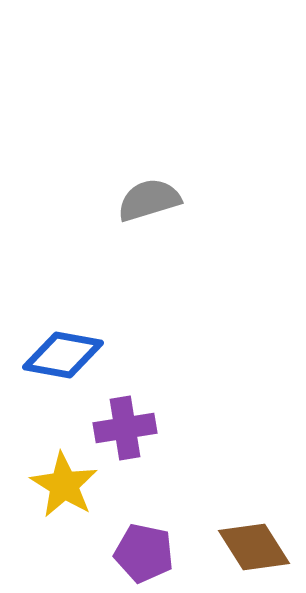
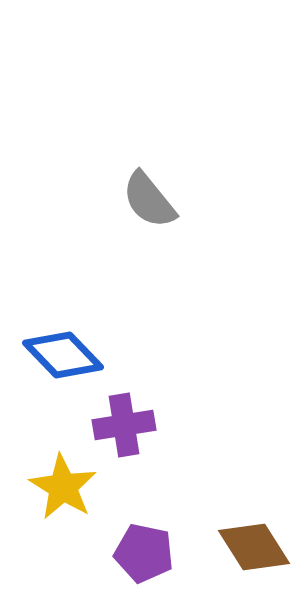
gray semicircle: rotated 112 degrees counterclockwise
blue diamond: rotated 36 degrees clockwise
purple cross: moved 1 px left, 3 px up
yellow star: moved 1 px left, 2 px down
